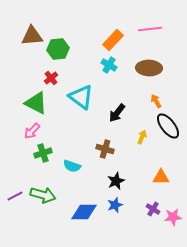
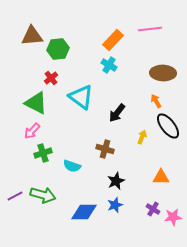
brown ellipse: moved 14 px right, 5 px down
